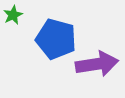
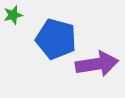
green star: rotated 12 degrees clockwise
